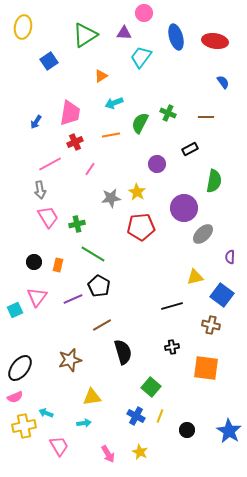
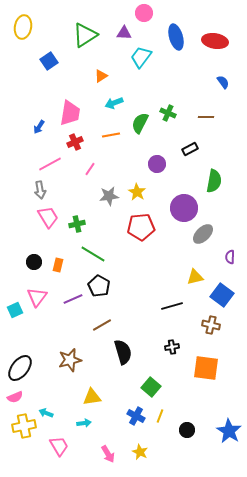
blue arrow at (36, 122): moved 3 px right, 5 px down
gray star at (111, 198): moved 2 px left, 2 px up
